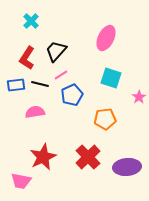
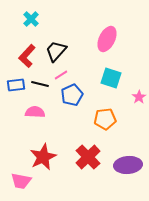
cyan cross: moved 2 px up
pink ellipse: moved 1 px right, 1 px down
red L-shape: moved 2 px up; rotated 10 degrees clockwise
pink semicircle: rotated 12 degrees clockwise
purple ellipse: moved 1 px right, 2 px up
